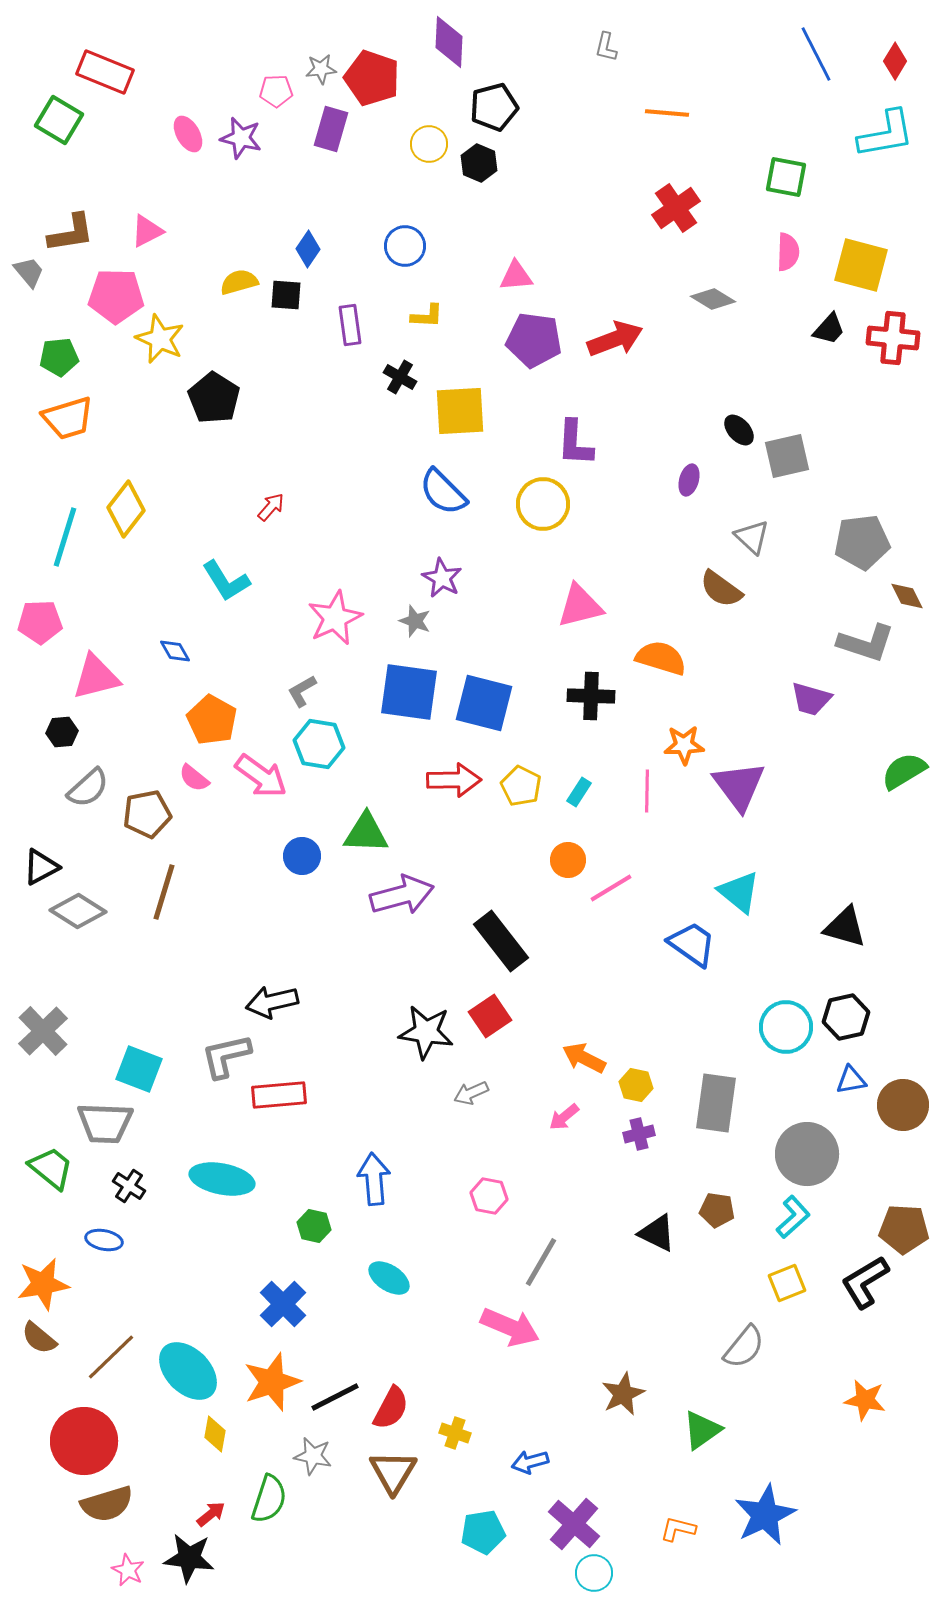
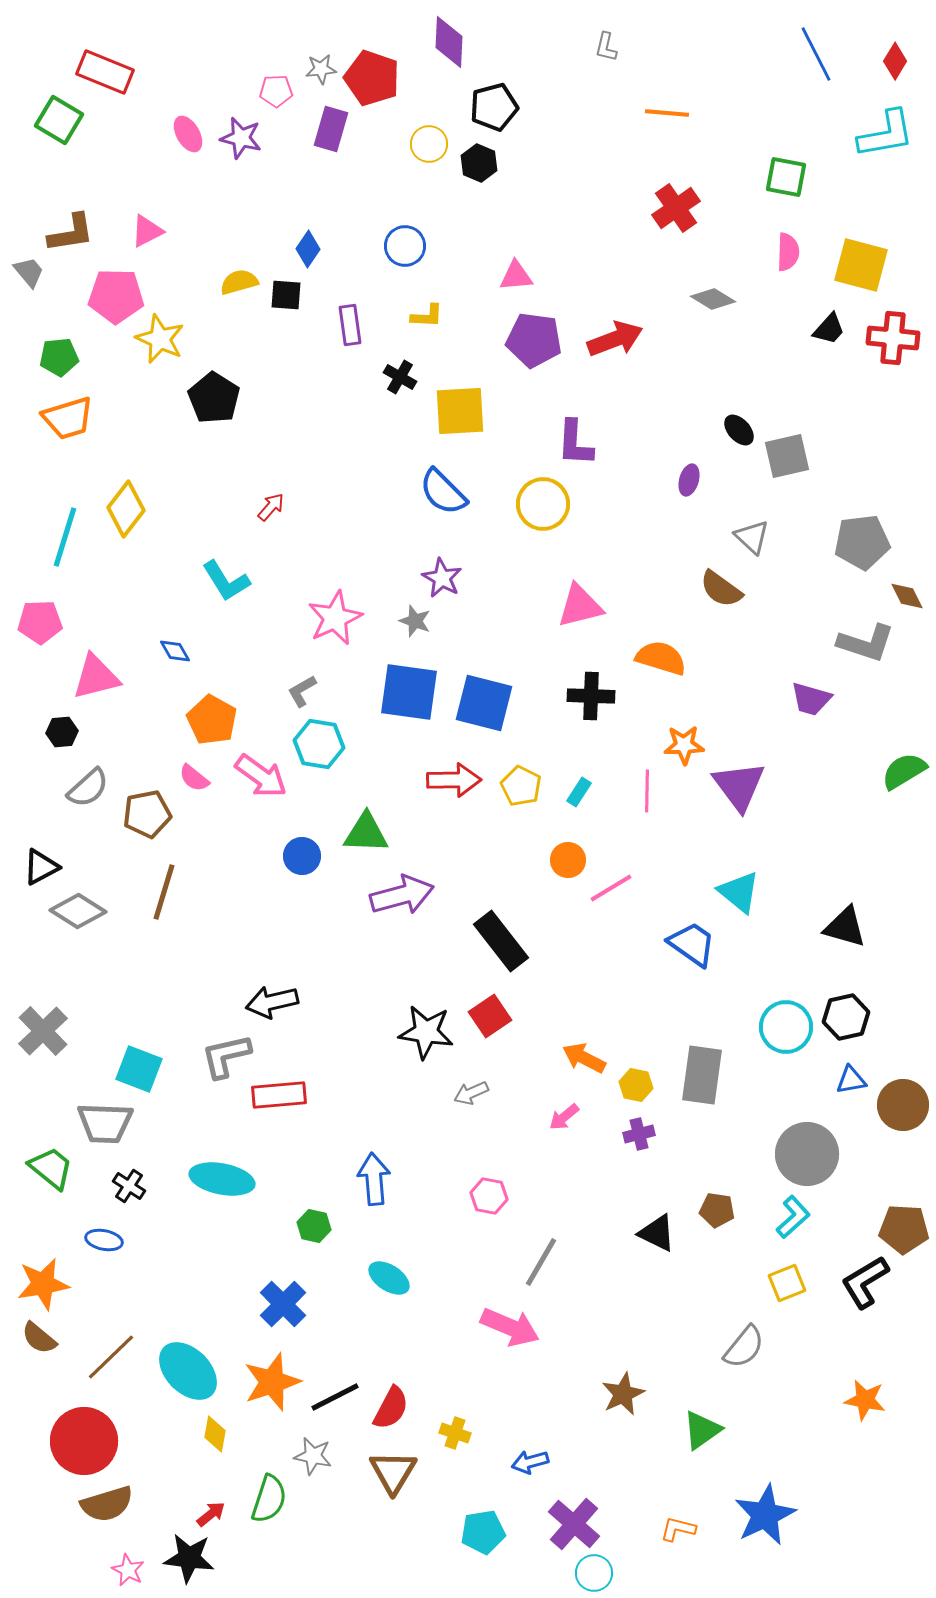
gray rectangle at (716, 1103): moved 14 px left, 28 px up
